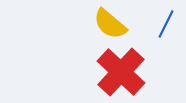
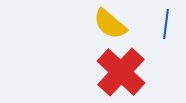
blue line: rotated 20 degrees counterclockwise
